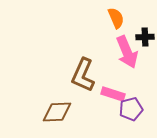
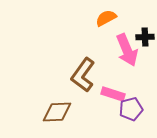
orange semicircle: moved 10 px left; rotated 95 degrees counterclockwise
pink arrow: moved 2 px up
brown L-shape: rotated 12 degrees clockwise
